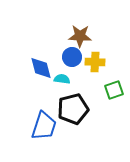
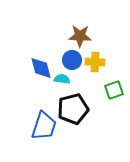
blue circle: moved 3 px down
